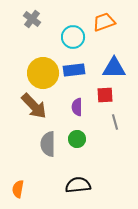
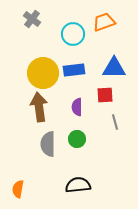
cyan circle: moved 3 px up
brown arrow: moved 5 px right, 1 px down; rotated 144 degrees counterclockwise
